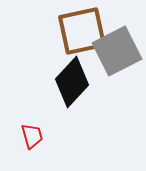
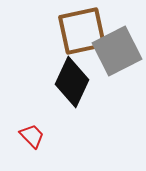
black diamond: rotated 18 degrees counterclockwise
red trapezoid: rotated 28 degrees counterclockwise
